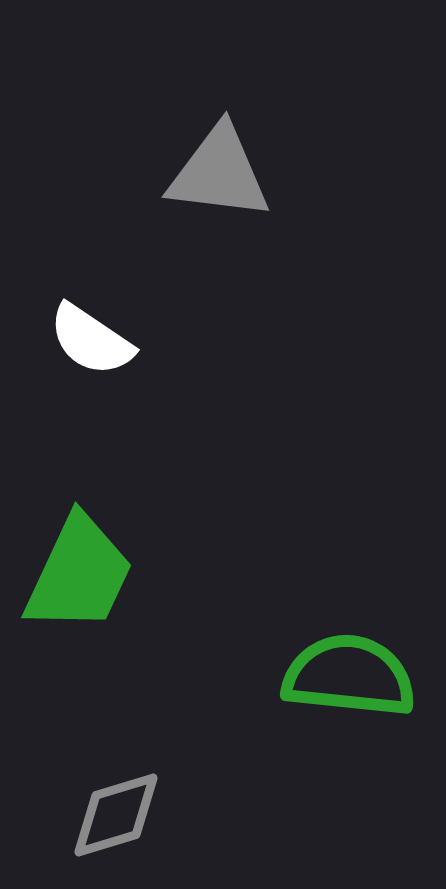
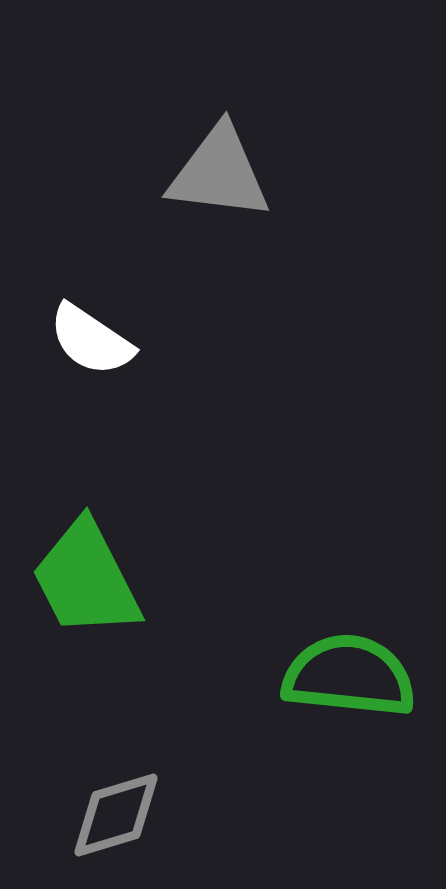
green trapezoid: moved 7 px right, 5 px down; rotated 128 degrees clockwise
